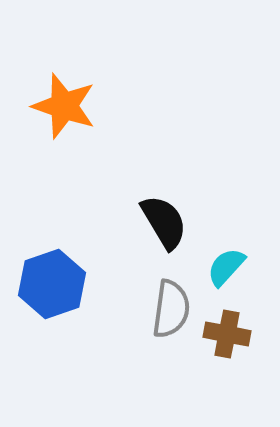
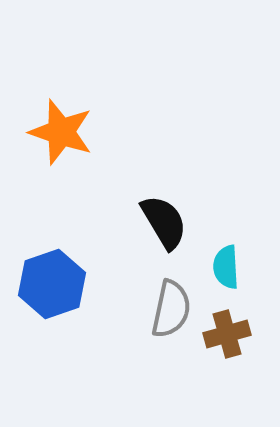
orange star: moved 3 px left, 26 px down
cyan semicircle: rotated 45 degrees counterclockwise
gray semicircle: rotated 4 degrees clockwise
brown cross: rotated 27 degrees counterclockwise
